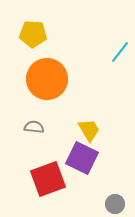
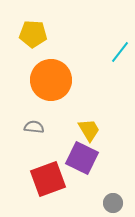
orange circle: moved 4 px right, 1 px down
gray circle: moved 2 px left, 1 px up
